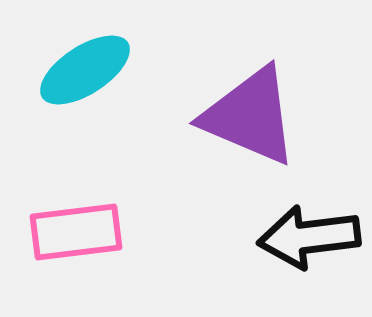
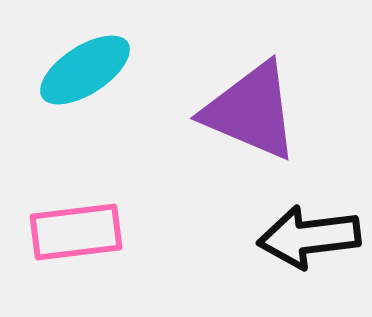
purple triangle: moved 1 px right, 5 px up
